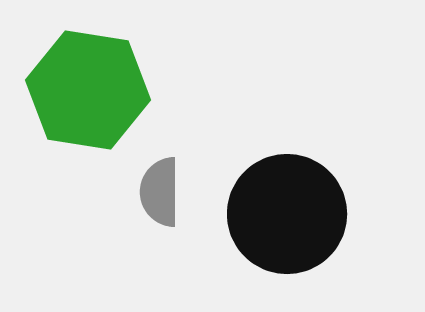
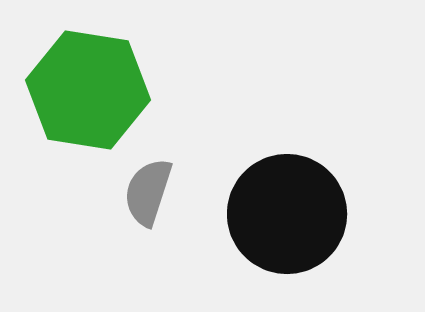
gray semicircle: moved 12 px left; rotated 18 degrees clockwise
